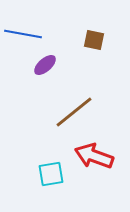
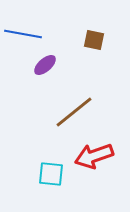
red arrow: rotated 39 degrees counterclockwise
cyan square: rotated 16 degrees clockwise
